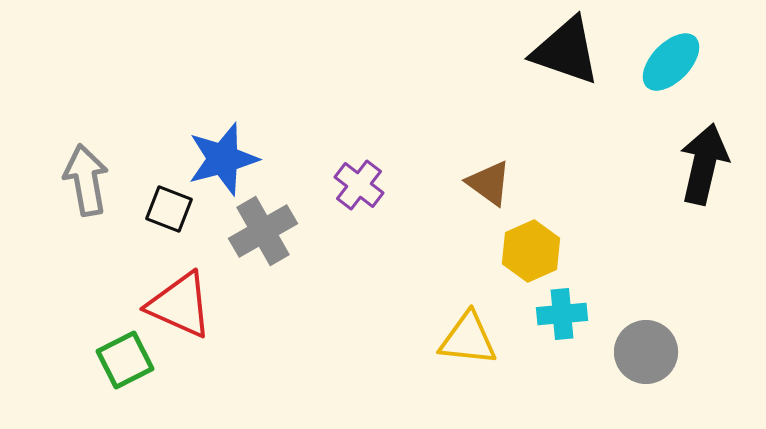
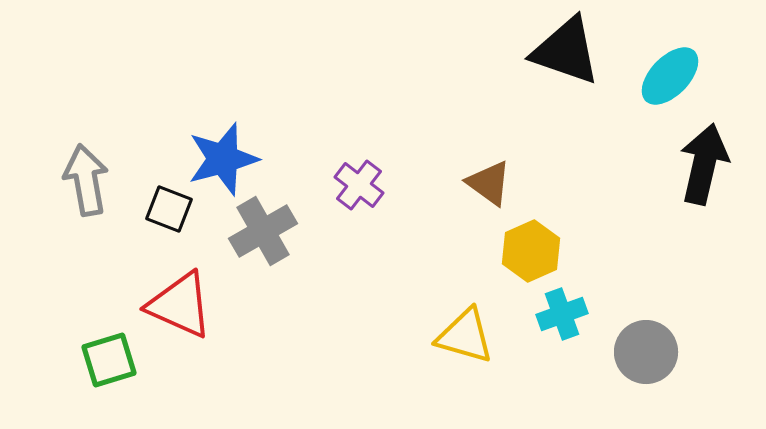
cyan ellipse: moved 1 px left, 14 px down
cyan cross: rotated 15 degrees counterclockwise
yellow triangle: moved 3 px left, 3 px up; rotated 10 degrees clockwise
green square: moved 16 px left; rotated 10 degrees clockwise
